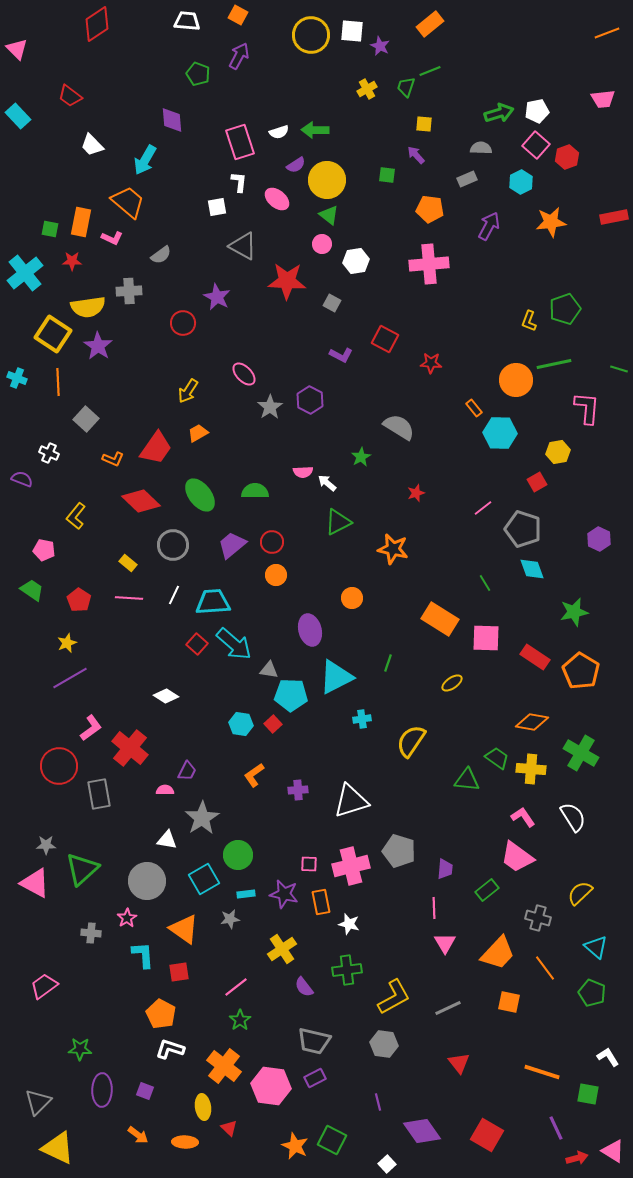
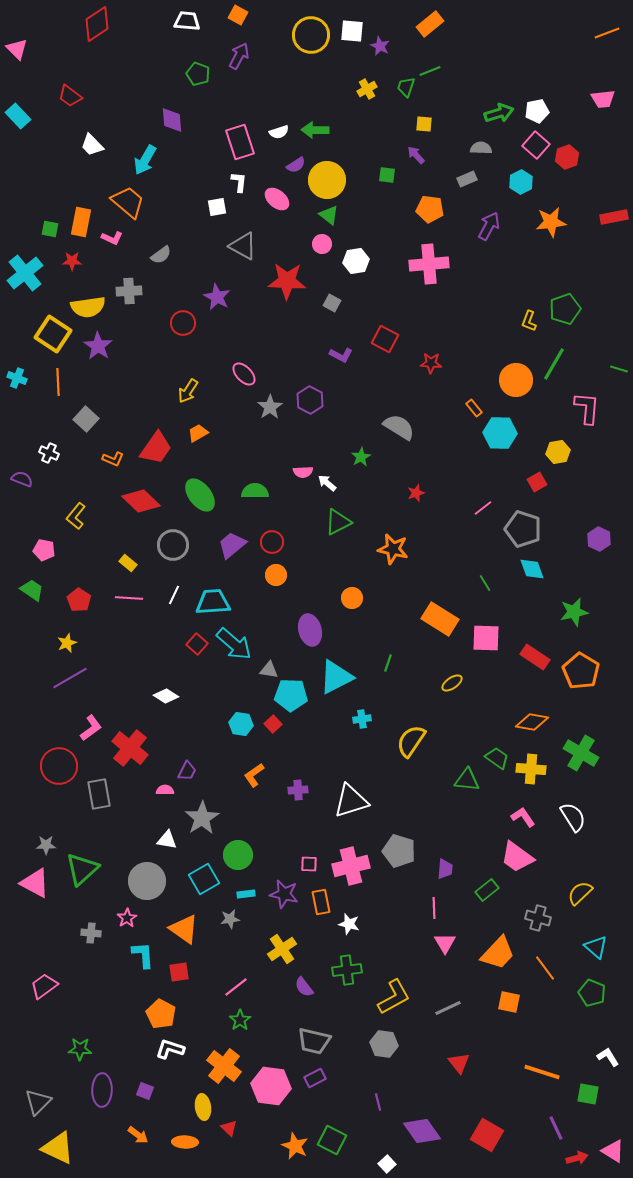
green line at (554, 364): rotated 48 degrees counterclockwise
